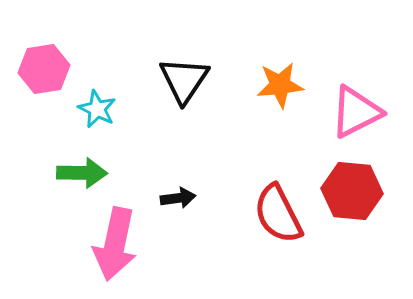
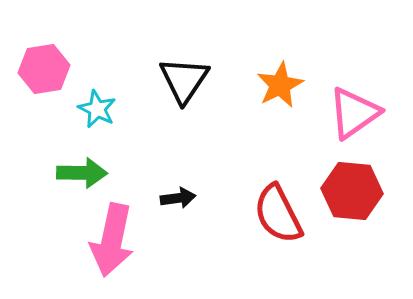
orange star: rotated 21 degrees counterclockwise
pink triangle: moved 2 px left, 1 px down; rotated 8 degrees counterclockwise
pink arrow: moved 3 px left, 4 px up
